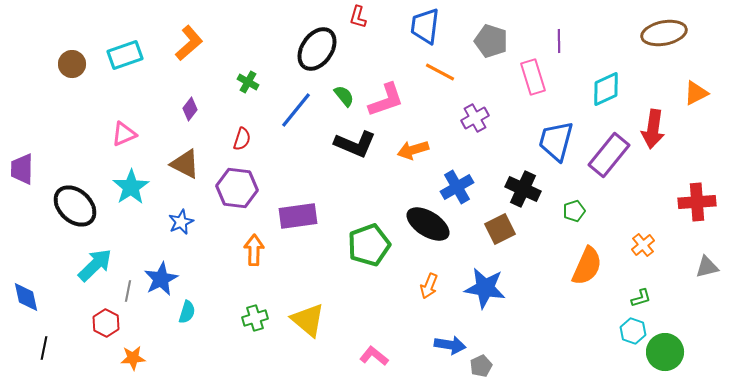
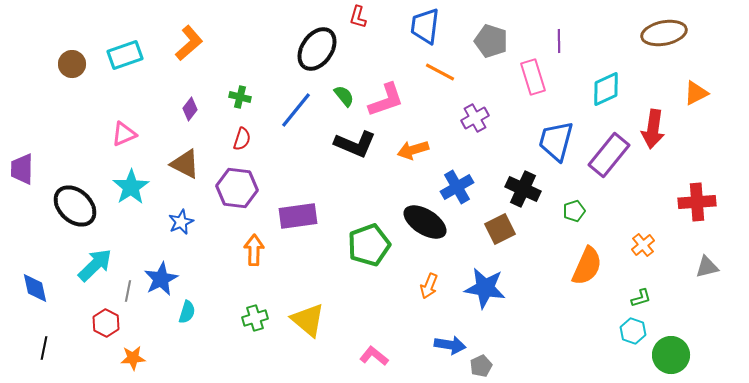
green cross at (248, 82): moved 8 px left, 15 px down; rotated 15 degrees counterclockwise
black ellipse at (428, 224): moved 3 px left, 2 px up
blue diamond at (26, 297): moved 9 px right, 9 px up
green circle at (665, 352): moved 6 px right, 3 px down
